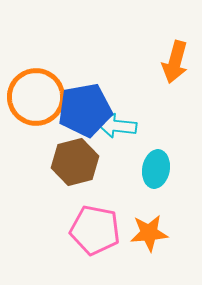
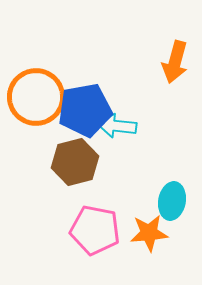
cyan ellipse: moved 16 px right, 32 px down
